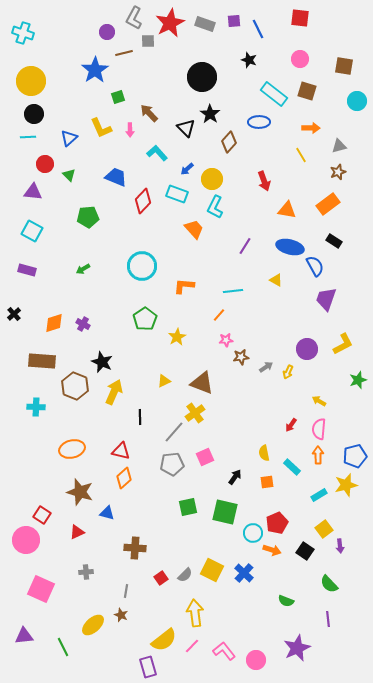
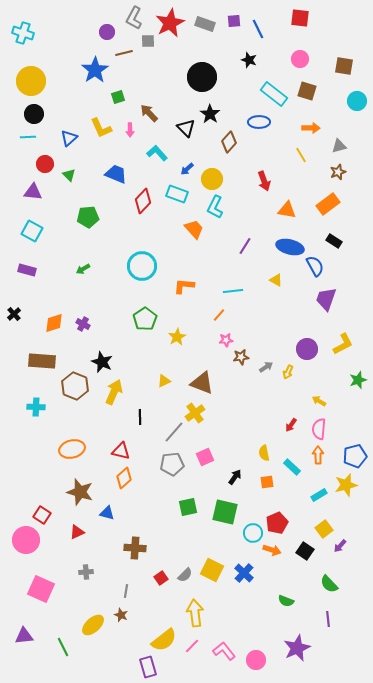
blue trapezoid at (116, 177): moved 3 px up
purple arrow at (340, 546): rotated 48 degrees clockwise
